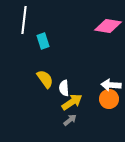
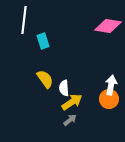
white arrow: rotated 96 degrees clockwise
